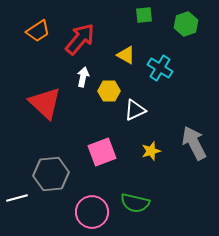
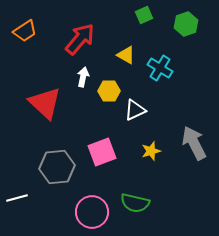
green square: rotated 18 degrees counterclockwise
orange trapezoid: moved 13 px left
gray hexagon: moved 6 px right, 7 px up
